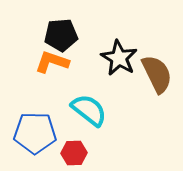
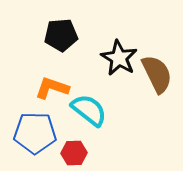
orange L-shape: moved 26 px down
